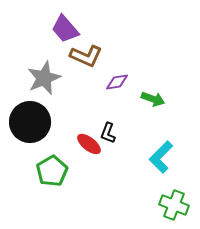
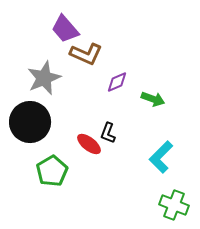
brown L-shape: moved 2 px up
purple diamond: rotated 15 degrees counterclockwise
